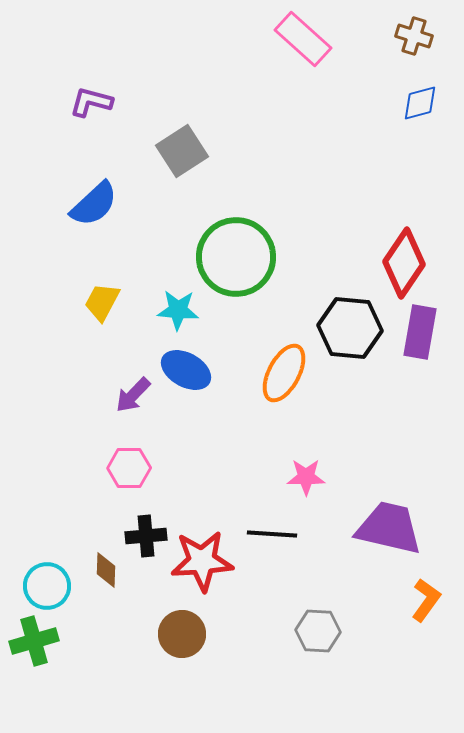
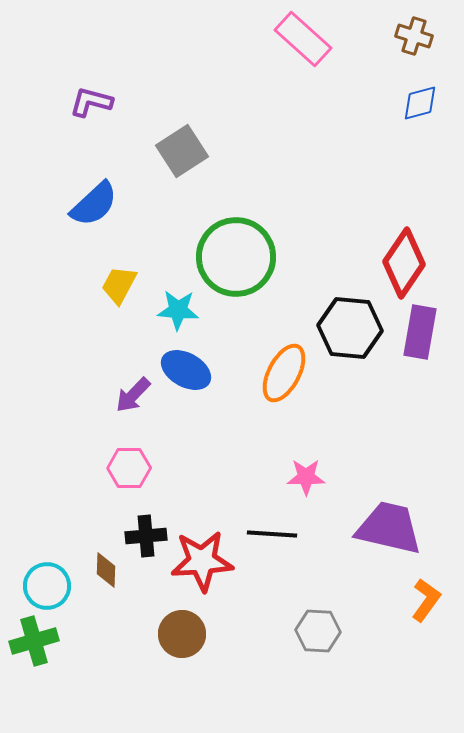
yellow trapezoid: moved 17 px right, 17 px up
